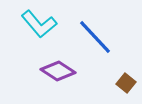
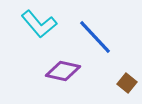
purple diamond: moved 5 px right; rotated 20 degrees counterclockwise
brown square: moved 1 px right
